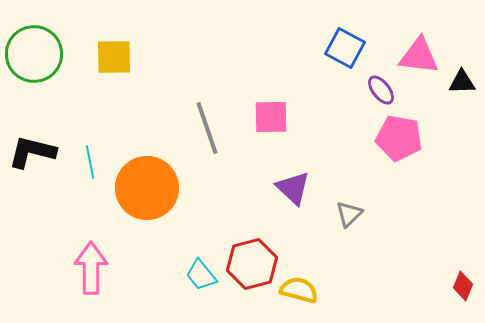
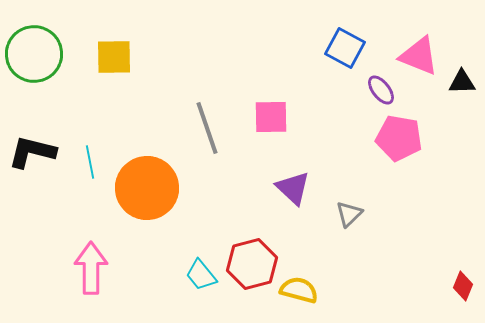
pink triangle: rotated 15 degrees clockwise
